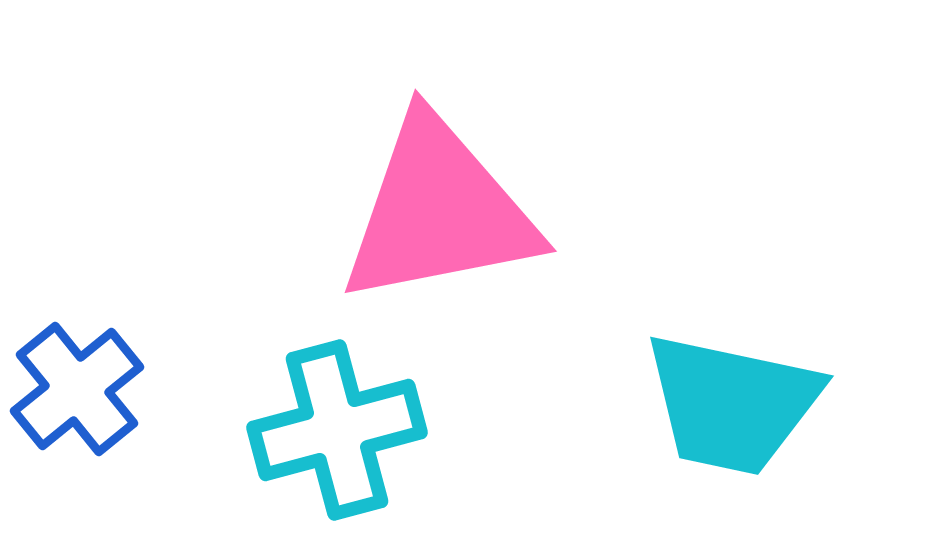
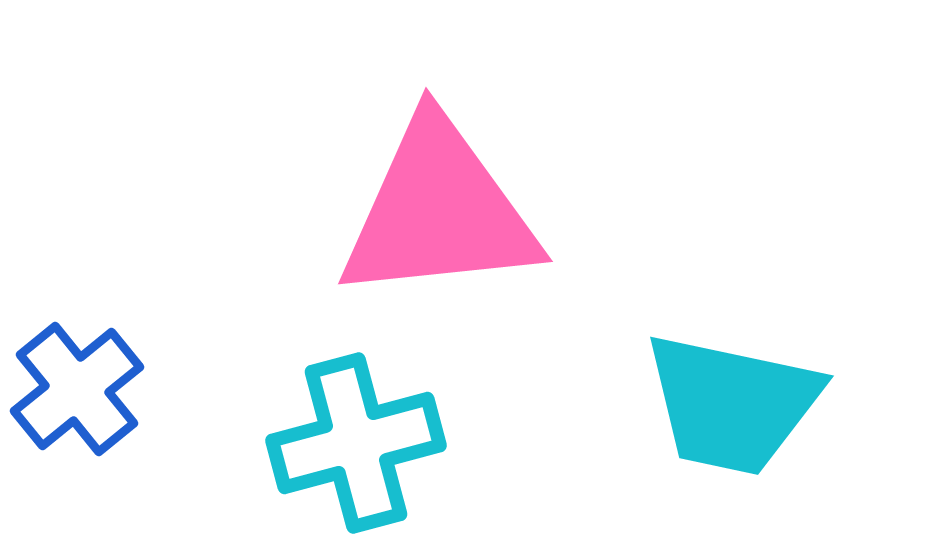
pink triangle: rotated 5 degrees clockwise
cyan cross: moved 19 px right, 13 px down
